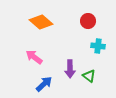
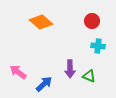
red circle: moved 4 px right
pink arrow: moved 16 px left, 15 px down
green triangle: rotated 16 degrees counterclockwise
